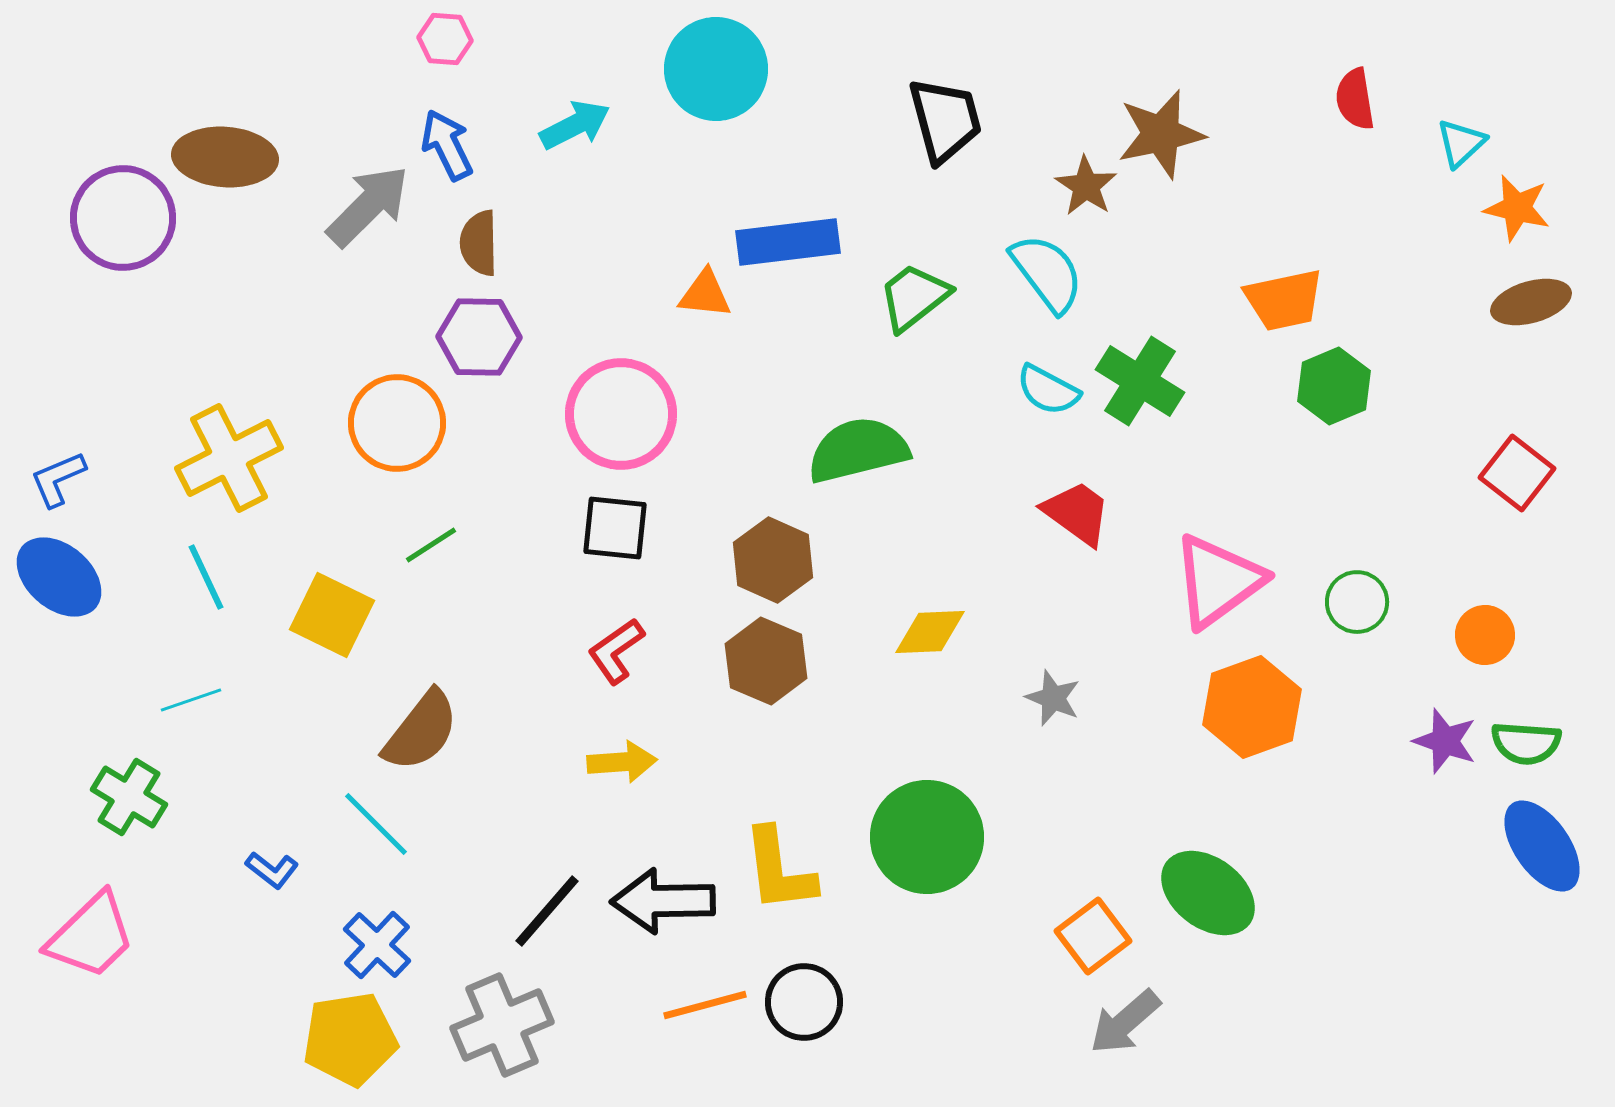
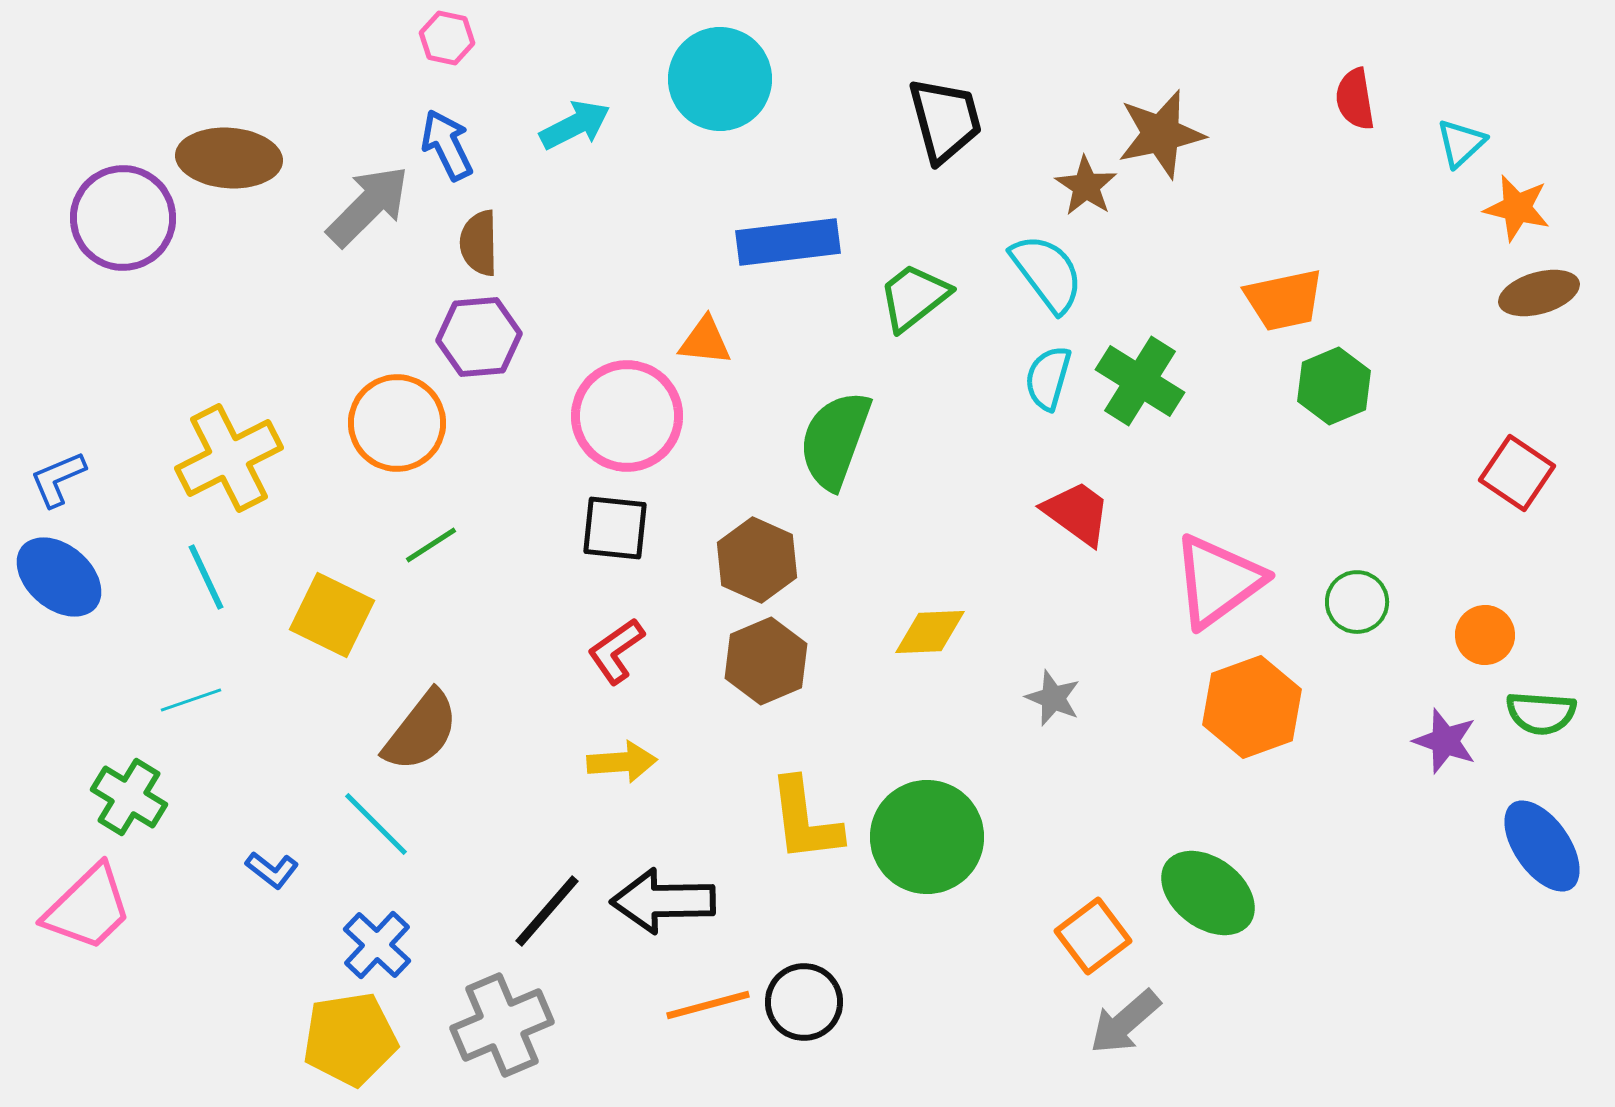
pink hexagon at (445, 39): moved 2 px right, 1 px up; rotated 8 degrees clockwise
cyan circle at (716, 69): moved 4 px right, 10 px down
brown ellipse at (225, 157): moved 4 px right, 1 px down
orange triangle at (705, 294): moved 47 px down
brown ellipse at (1531, 302): moved 8 px right, 9 px up
purple hexagon at (479, 337): rotated 6 degrees counterclockwise
cyan semicircle at (1048, 390): moved 12 px up; rotated 78 degrees clockwise
pink circle at (621, 414): moved 6 px right, 2 px down
green semicircle at (858, 450): moved 23 px left, 10 px up; rotated 56 degrees counterclockwise
red square at (1517, 473): rotated 4 degrees counterclockwise
brown hexagon at (773, 560): moved 16 px left
brown hexagon at (766, 661): rotated 14 degrees clockwise
green semicircle at (1526, 743): moved 15 px right, 30 px up
yellow L-shape at (779, 870): moved 26 px right, 50 px up
pink trapezoid at (91, 936): moved 3 px left, 28 px up
orange line at (705, 1005): moved 3 px right
